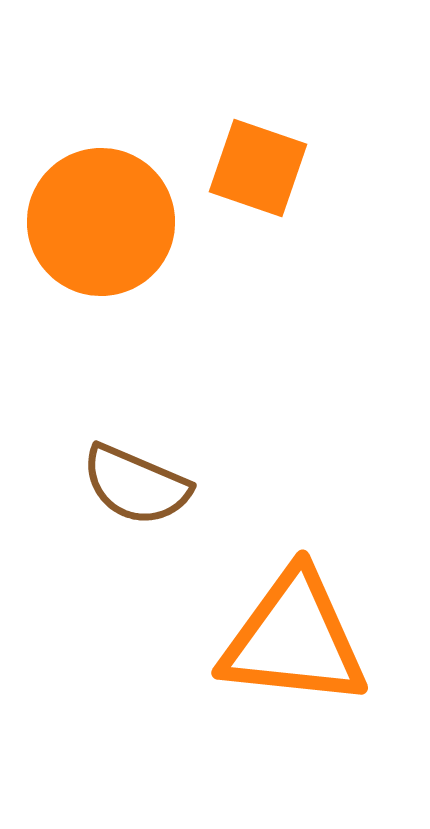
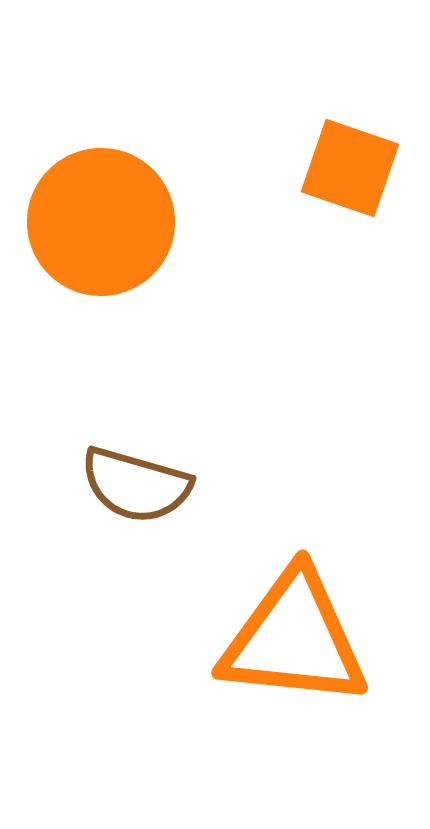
orange square: moved 92 px right
brown semicircle: rotated 7 degrees counterclockwise
